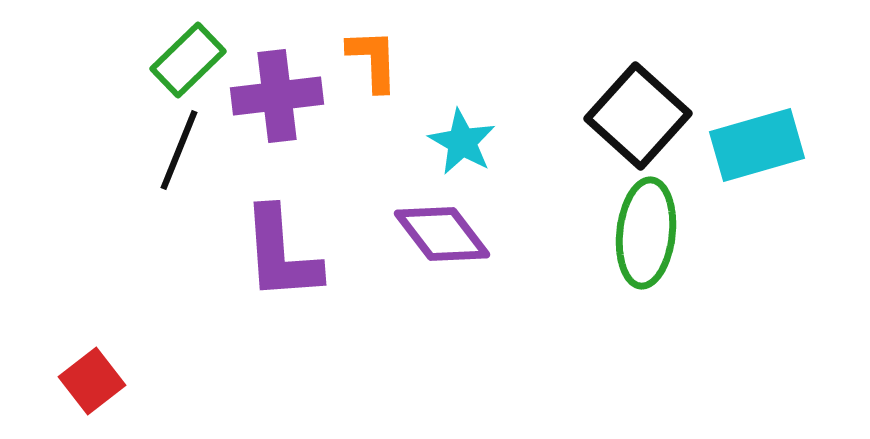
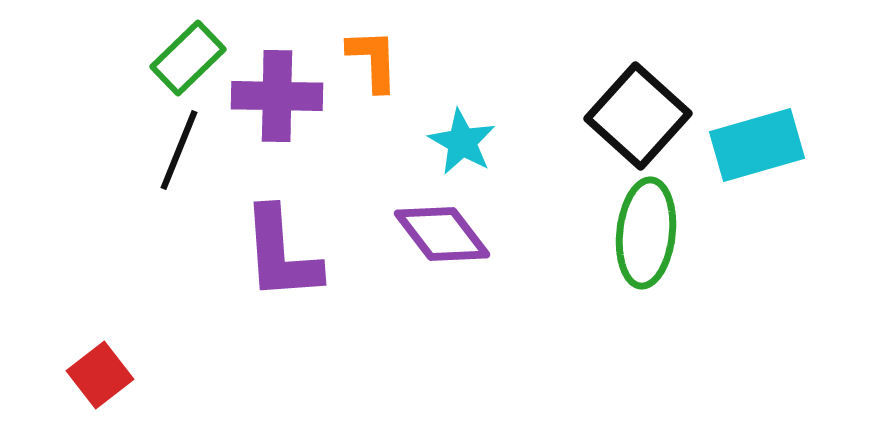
green rectangle: moved 2 px up
purple cross: rotated 8 degrees clockwise
red square: moved 8 px right, 6 px up
